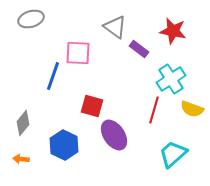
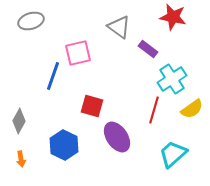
gray ellipse: moved 2 px down
gray triangle: moved 4 px right
red star: moved 14 px up
purple rectangle: moved 9 px right
pink square: rotated 16 degrees counterclockwise
cyan cross: moved 1 px right
yellow semicircle: rotated 55 degrees counterclockwise
gray diamond: moved 4 px left, 2 px up; rotated 10 degrees counterclockwise
purple ellipse: moved 3 px right, 2 px down
orange arrow: rotated 105 degrees counterclockwise
